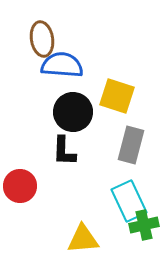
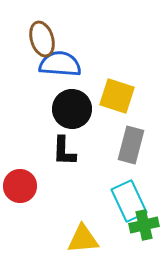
brown ellipse: rotated 8 degrees counterclockwise
blue semicircle: moved 2 px left, 1 px up
black circle: moved 1 px left, 3 px up
